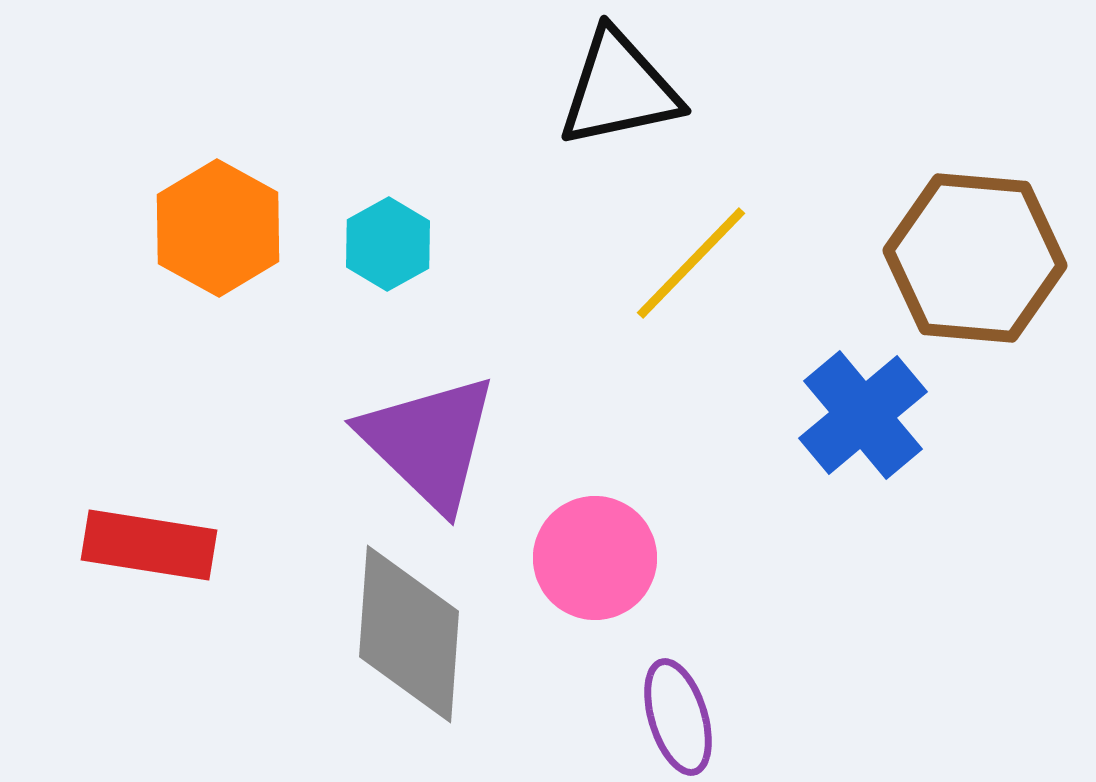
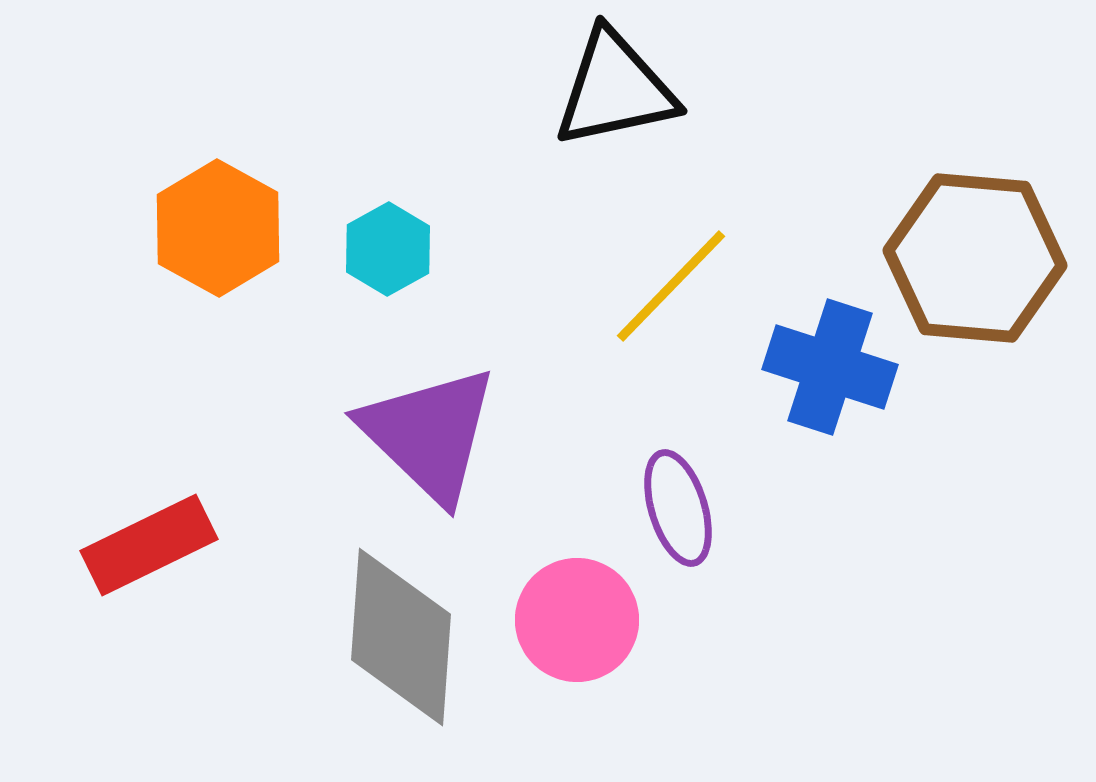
black triangle: moved 4 px left
cyan hexagon: moved 5 px down
yellow line: moved 20 px left, 23 px down
blue cross: moved 33 px left, 48 px up; rotated 32 degrees counterclockwise
purple triangle: moved 8 px up
red rectangle: rotated 35 degrees counterclockwise
pink circle: moved 18 px left, 62 px down
gray diamond: moved 8 px left, 3 px down
purple ellipse: moved 209 px up
